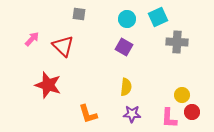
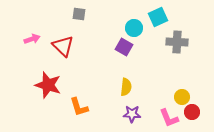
cyan circle: moved 7 px right, 9 px down
pink arrow: rotated 28 degrees clockwise
yellow circle: moved 2 px down
orange L-shape: moved 9 px left, 7 px up
pink L-shape: rotated 25 degrees counterclockwise
